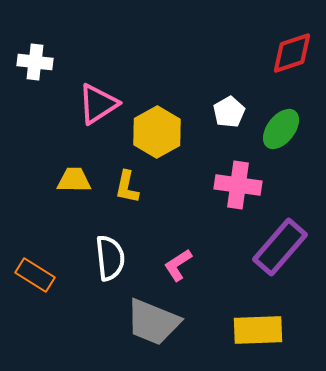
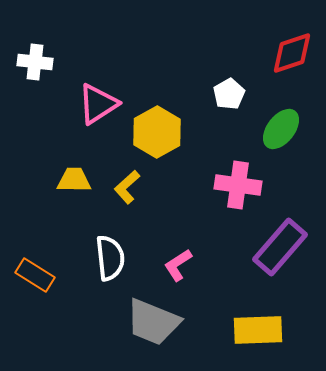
white pentagon: moved 18 px up
yellow L-shape: rotated 36 degrees clockwise
